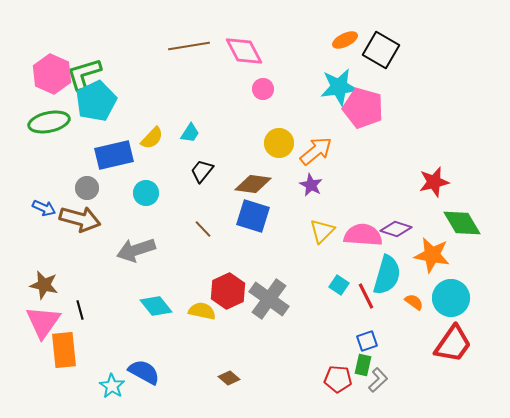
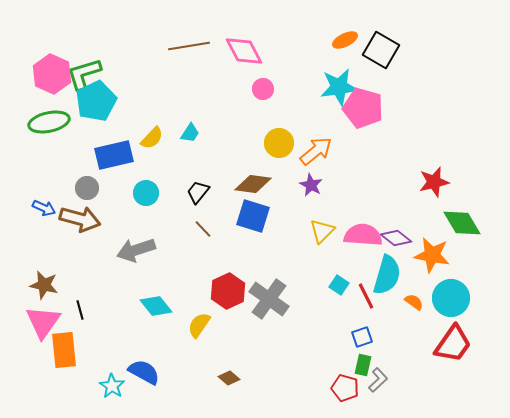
black trapezoid at (202, 171): moved 4 px left, 21 px down
purple diamond at (396, 229): moved 9 px down; rotated 20 degrees clockwise
yellow semicircle at (202, 311): moved 3 px left, 14 px down; rotated 68 degrees counterclockwise
blue square at (367, 341): moved 5 px left, 4 px up
red pentagon at (338, 379): moved 7 px right, 9 px down; rotated 12 degrees clockwise
